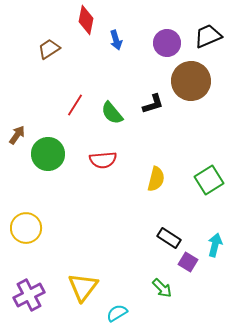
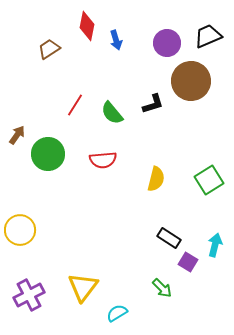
red diamond: moved 1 px right, 6 px down
yellow circle: moved 6 px left, 2 px down
